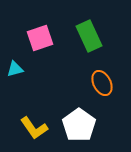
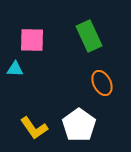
pink square: moved 8 px left, 2 px down; rotated 20 degrees clockwise
cyan triangle: rotated 18 degrees clockwise
